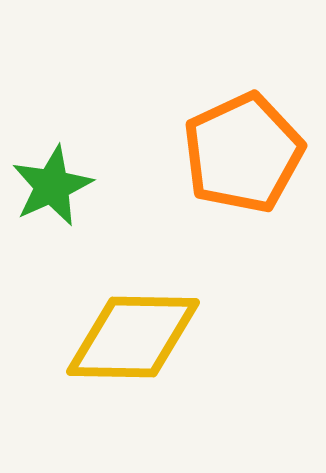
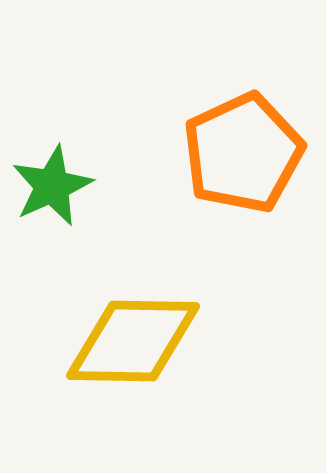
yellow diamond: moved 4 px down
